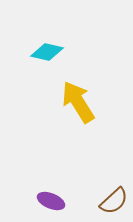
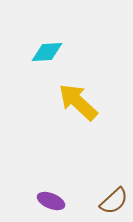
cyan diamond: rotated 16 degrees counterclockwise
yellow arrow: rotated 15 degrees counterclockwise
